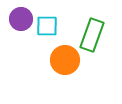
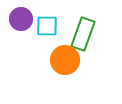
green rectangle: moved 9 px left, 1 px up
